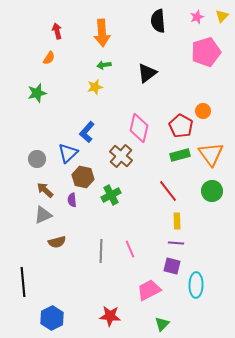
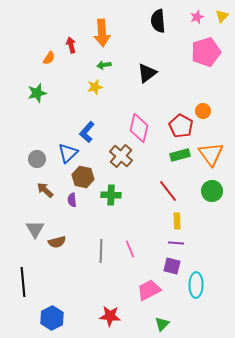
red arrow: moved 14 px right, 14 px down
green cross: rotated 30 degrees clockwise
gray triangle: moved 8 px left, 14 px down; rotated 36 degrees counterclockwise
